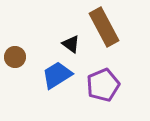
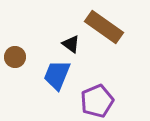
brown rectangle: rotated 27 degrees counterclockwise
blue trapezoid: rotated 36 degrees counterclockwise
purple pentagon: moved 6 px left, 16 px down
